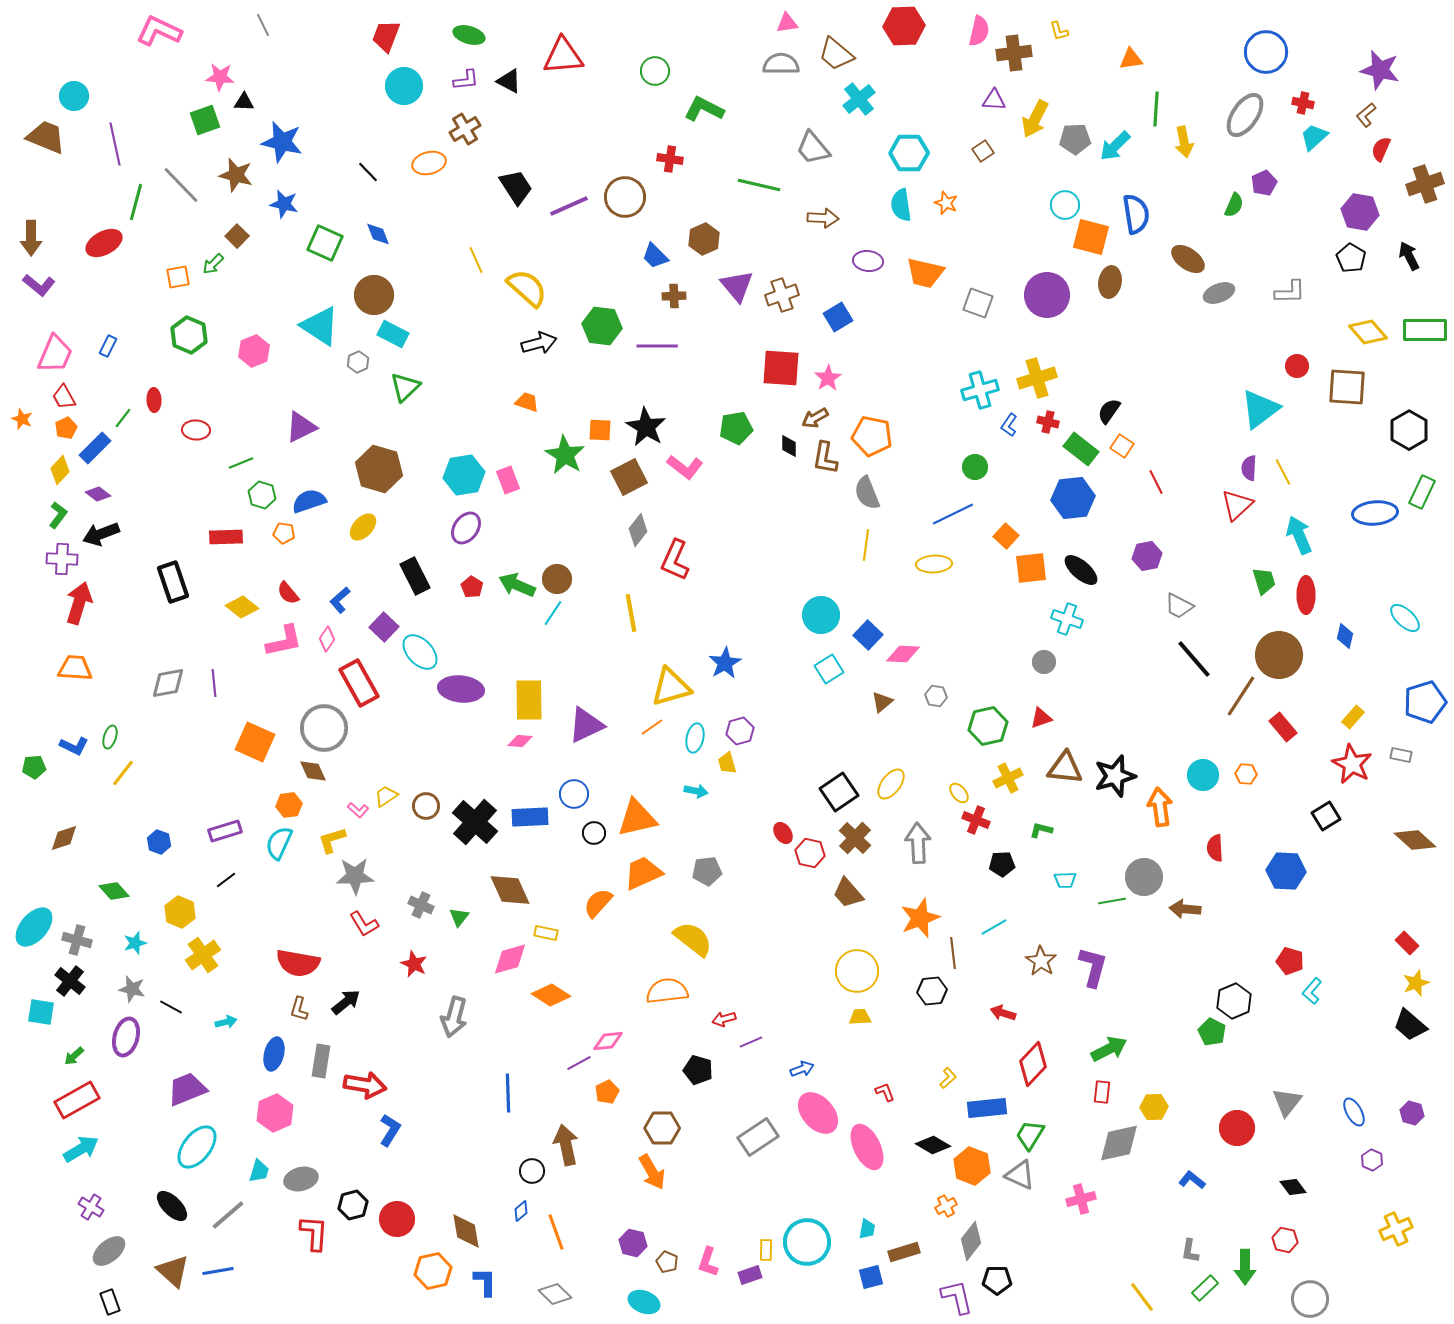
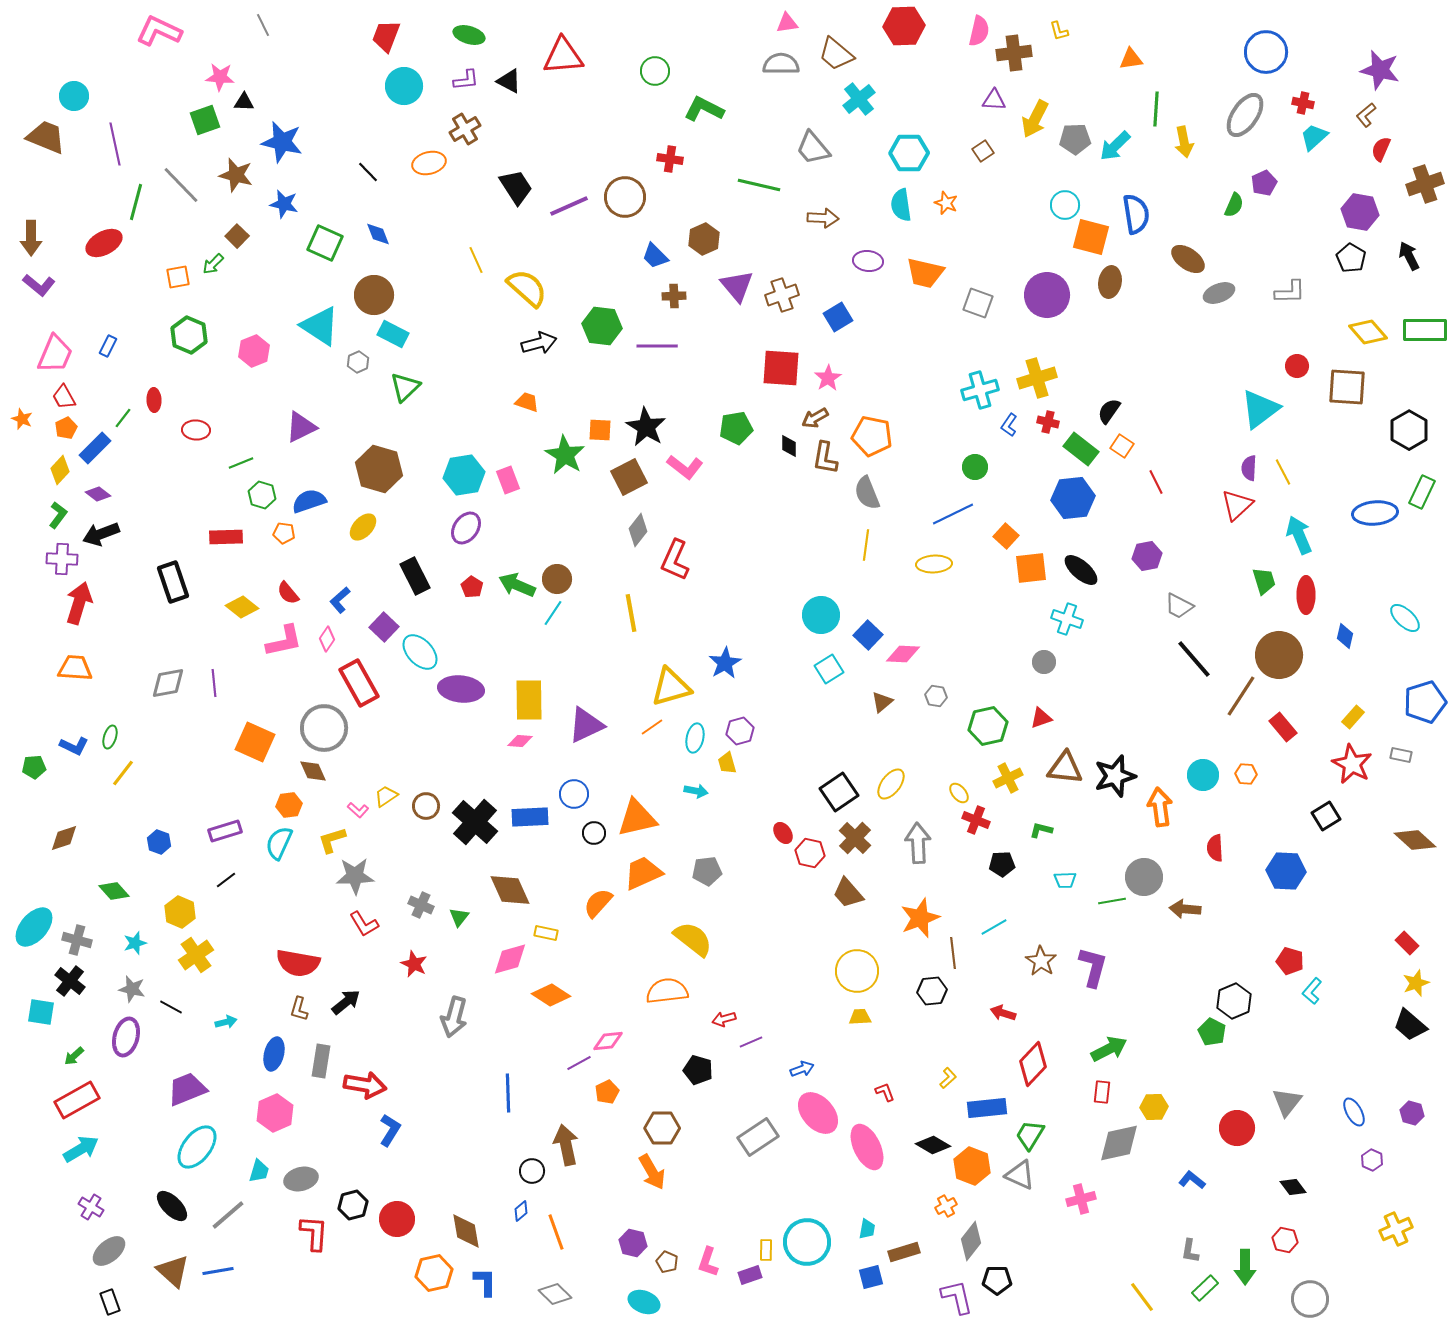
yellow cross at (203, 955): moved 7 px left
orange hexagon at (433, 1271): moved 1 px right, 2 px down
